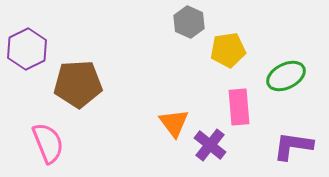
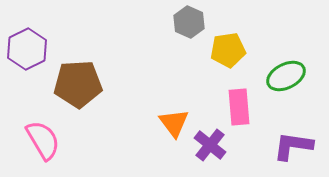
pink semicircle: moved 5 px left, 3 px up; rotated 9 degrees counterclockwise
